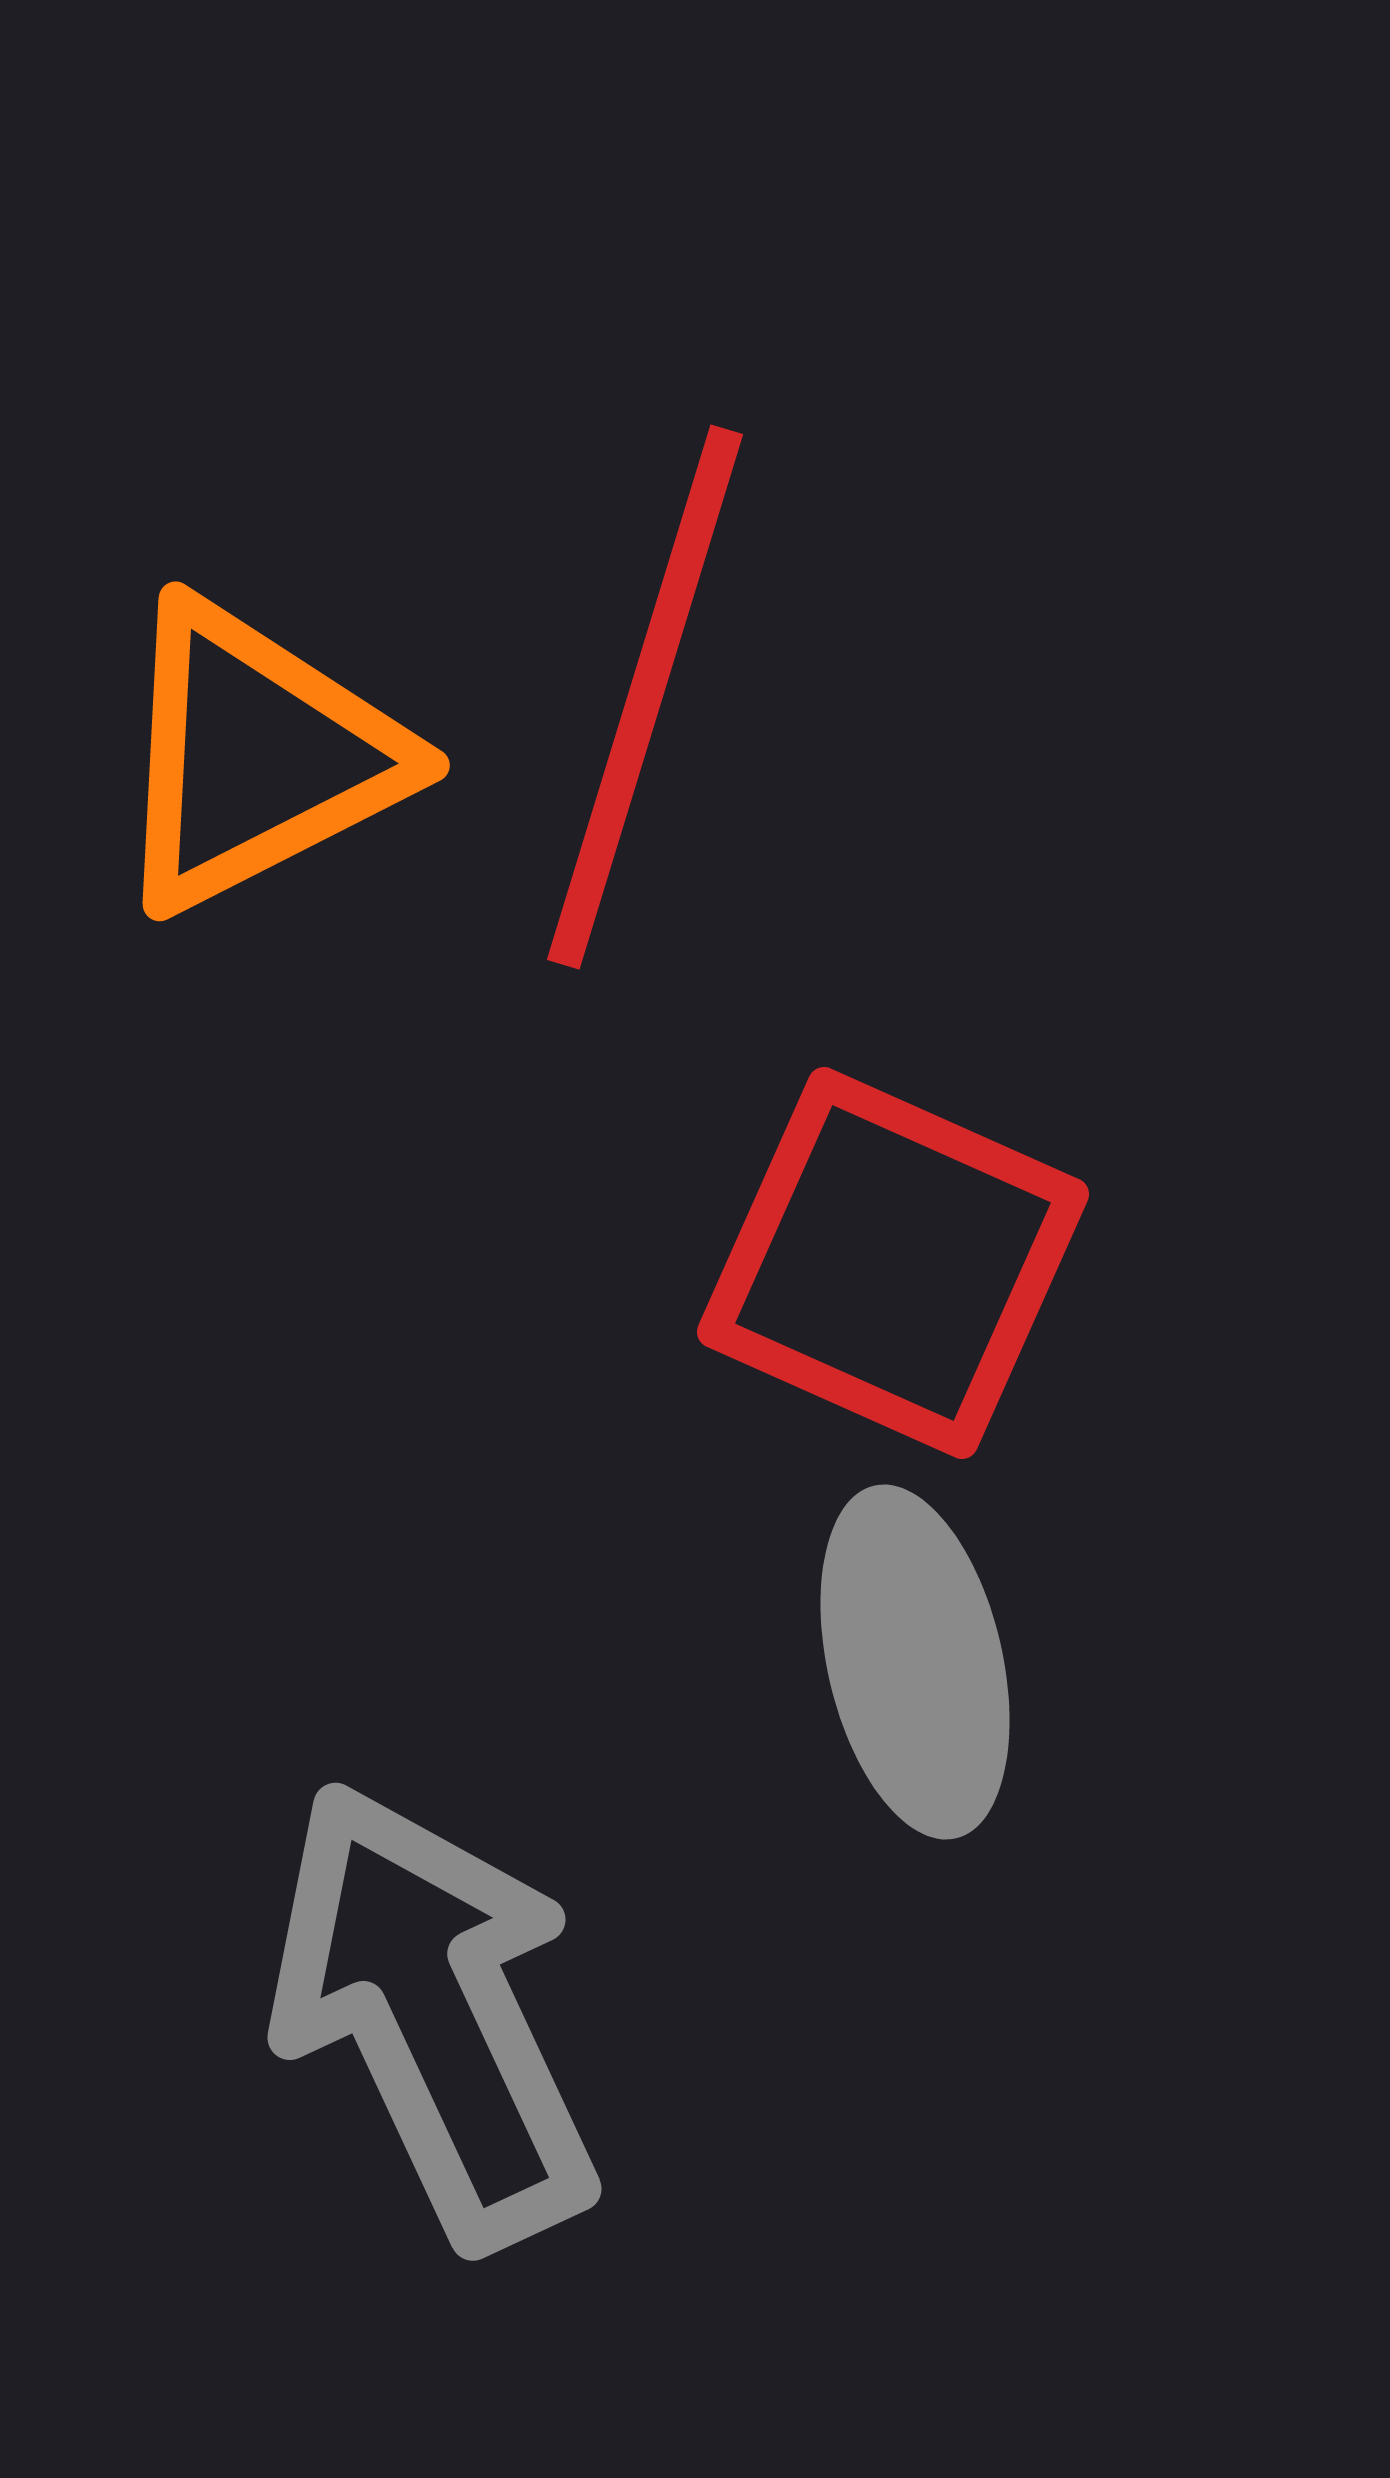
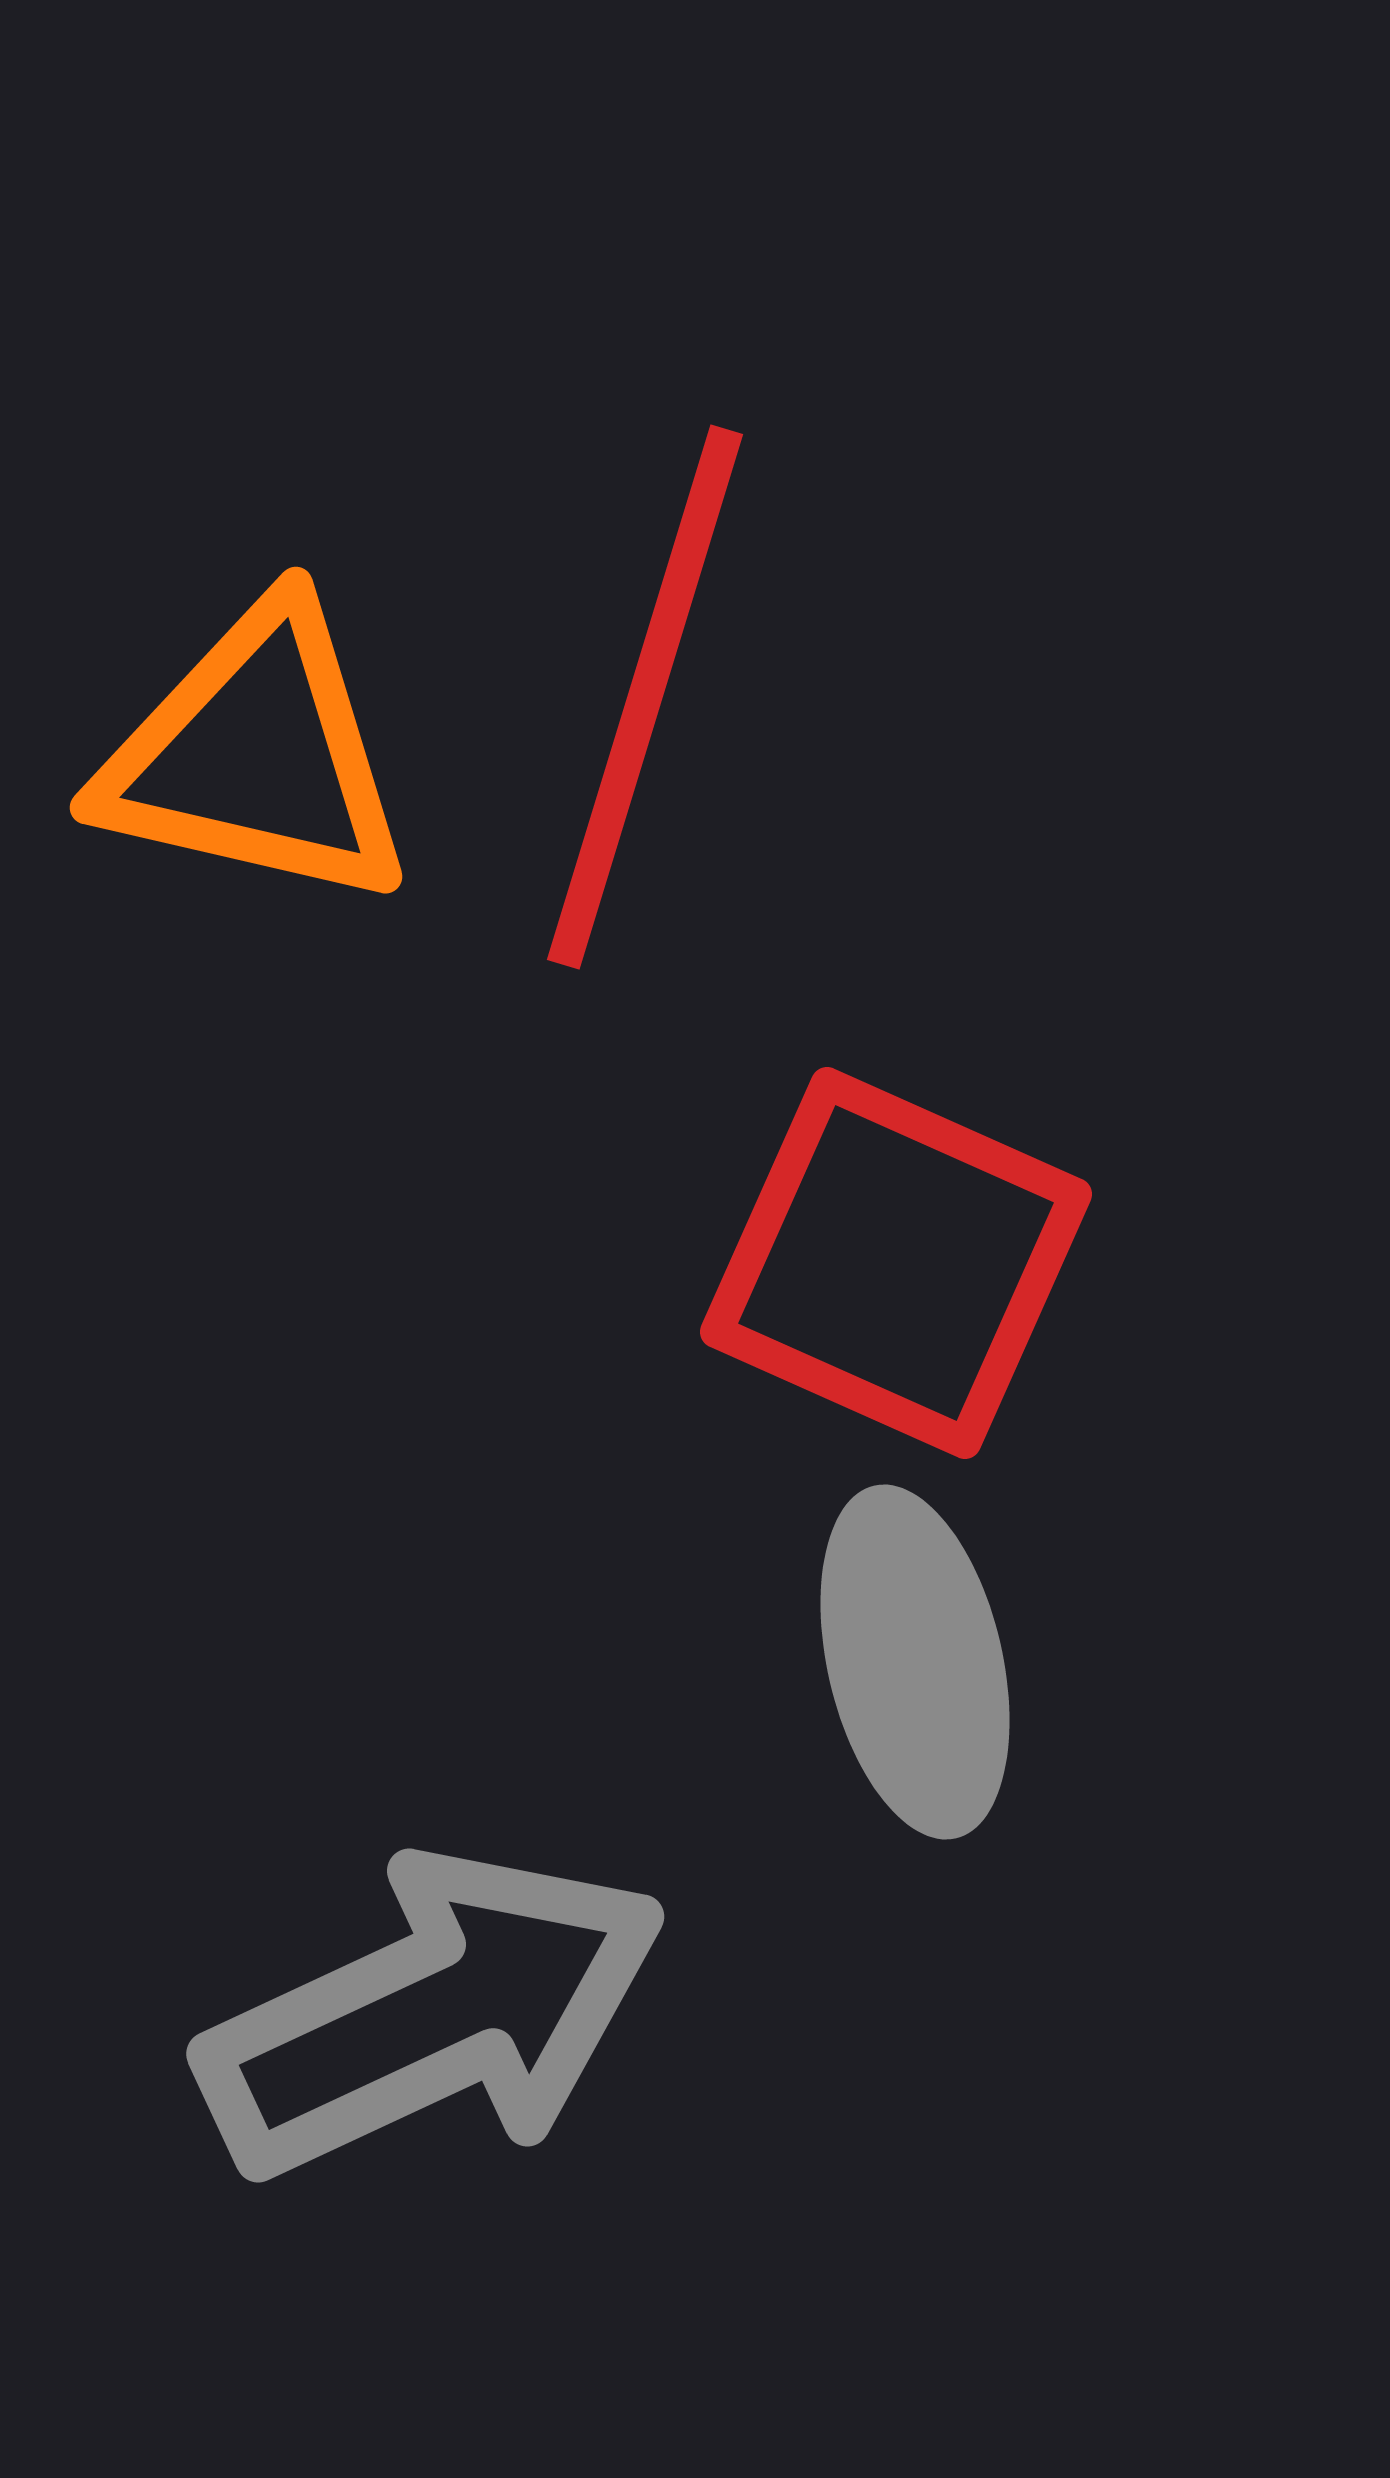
orange triangle: rotated 40 degrees clockwise
red square: moved 3 px right
gray arrow: rotated 90 degrees clockwise
